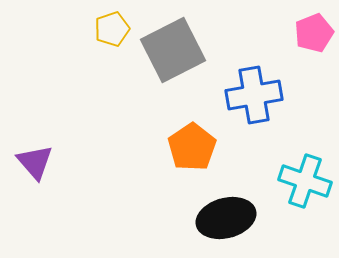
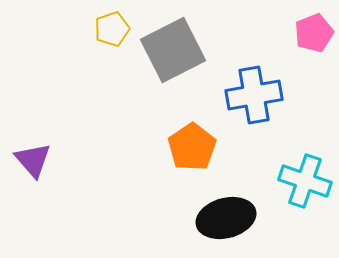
purple triangle: moved 2 px left, 2 px up
